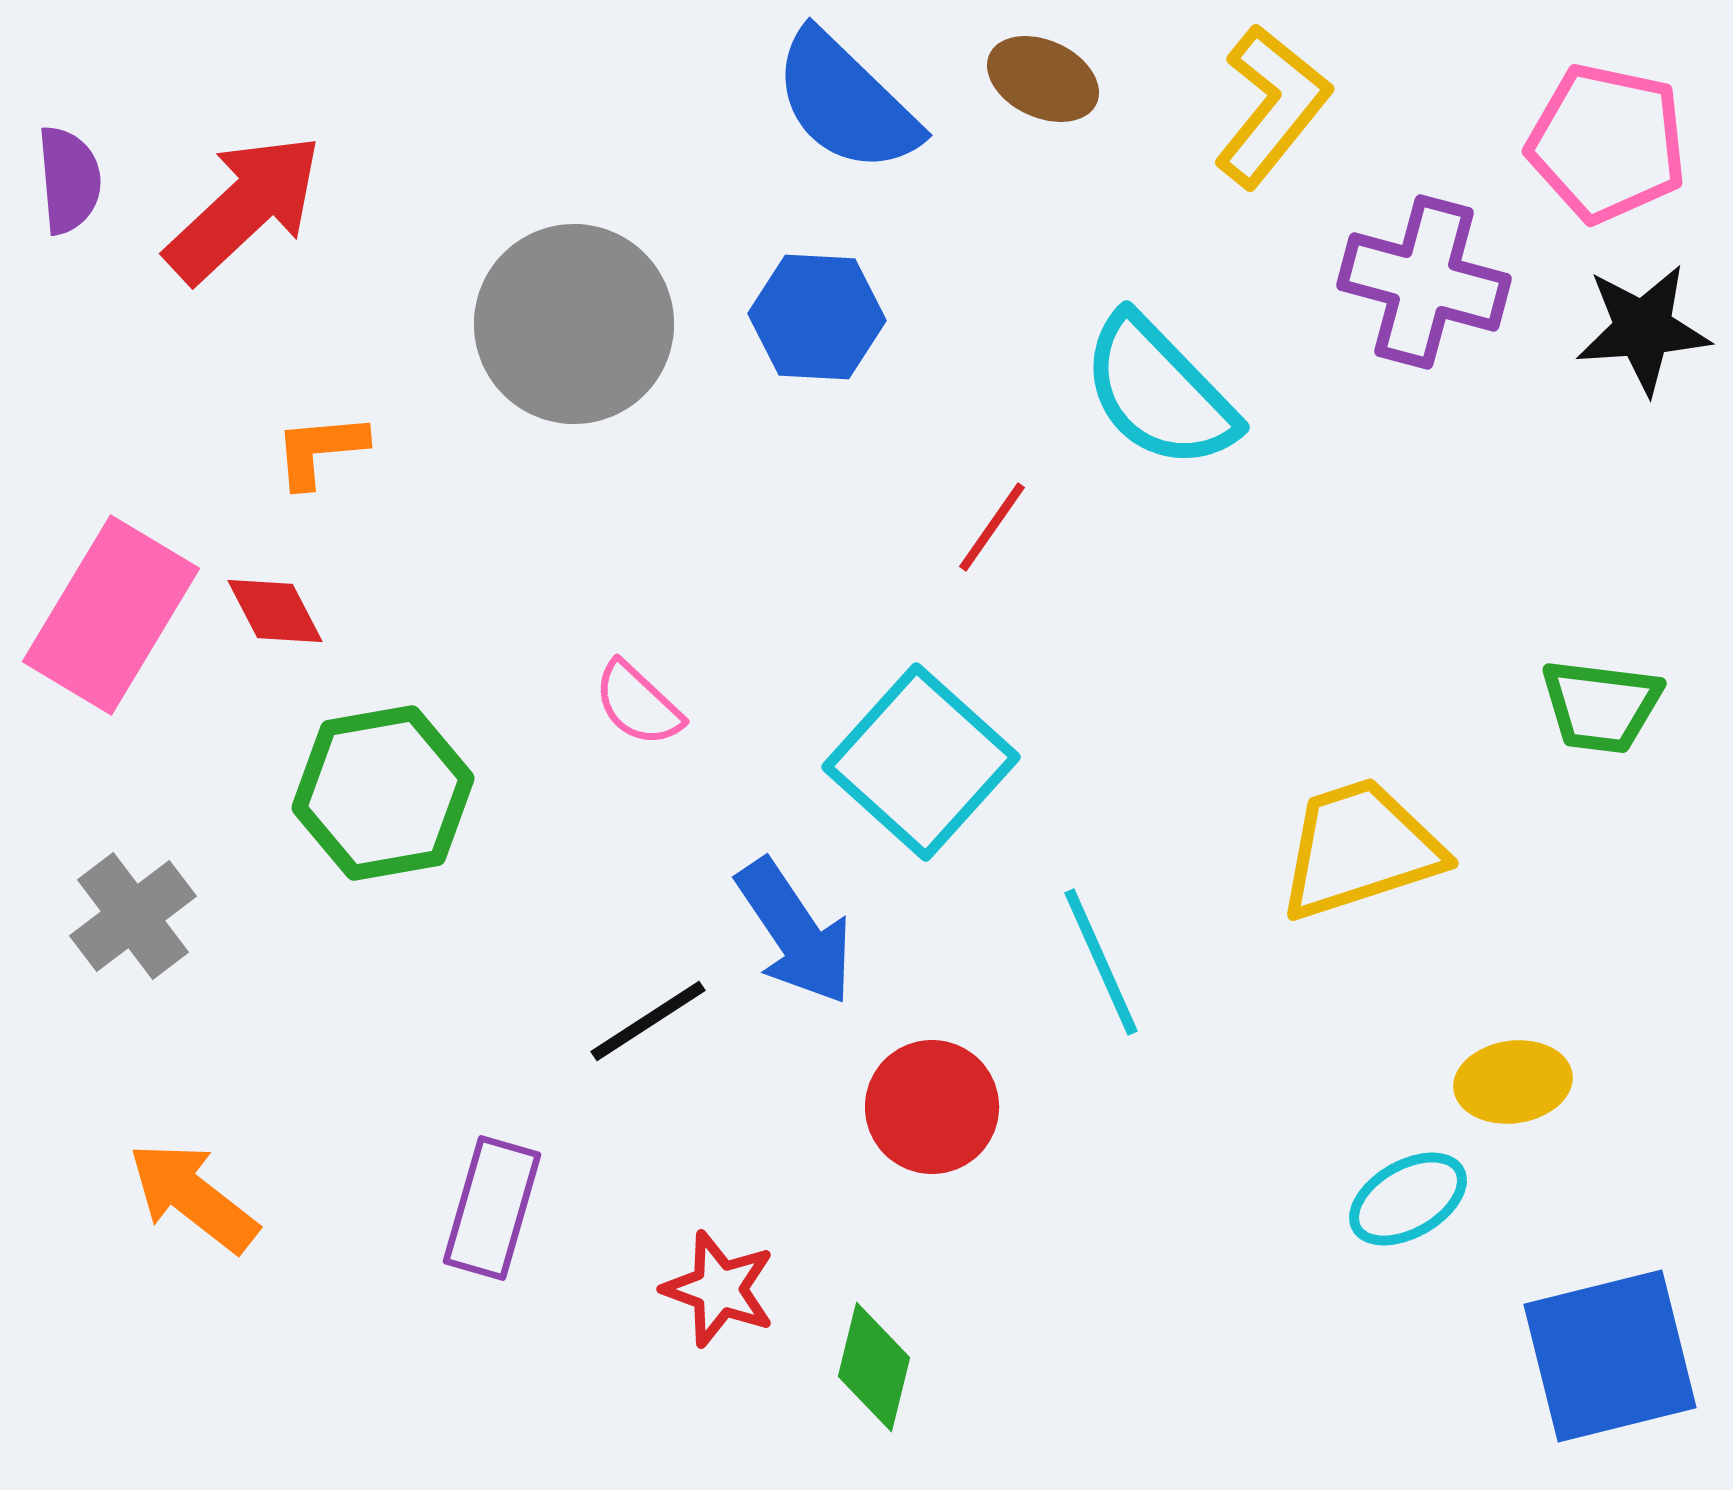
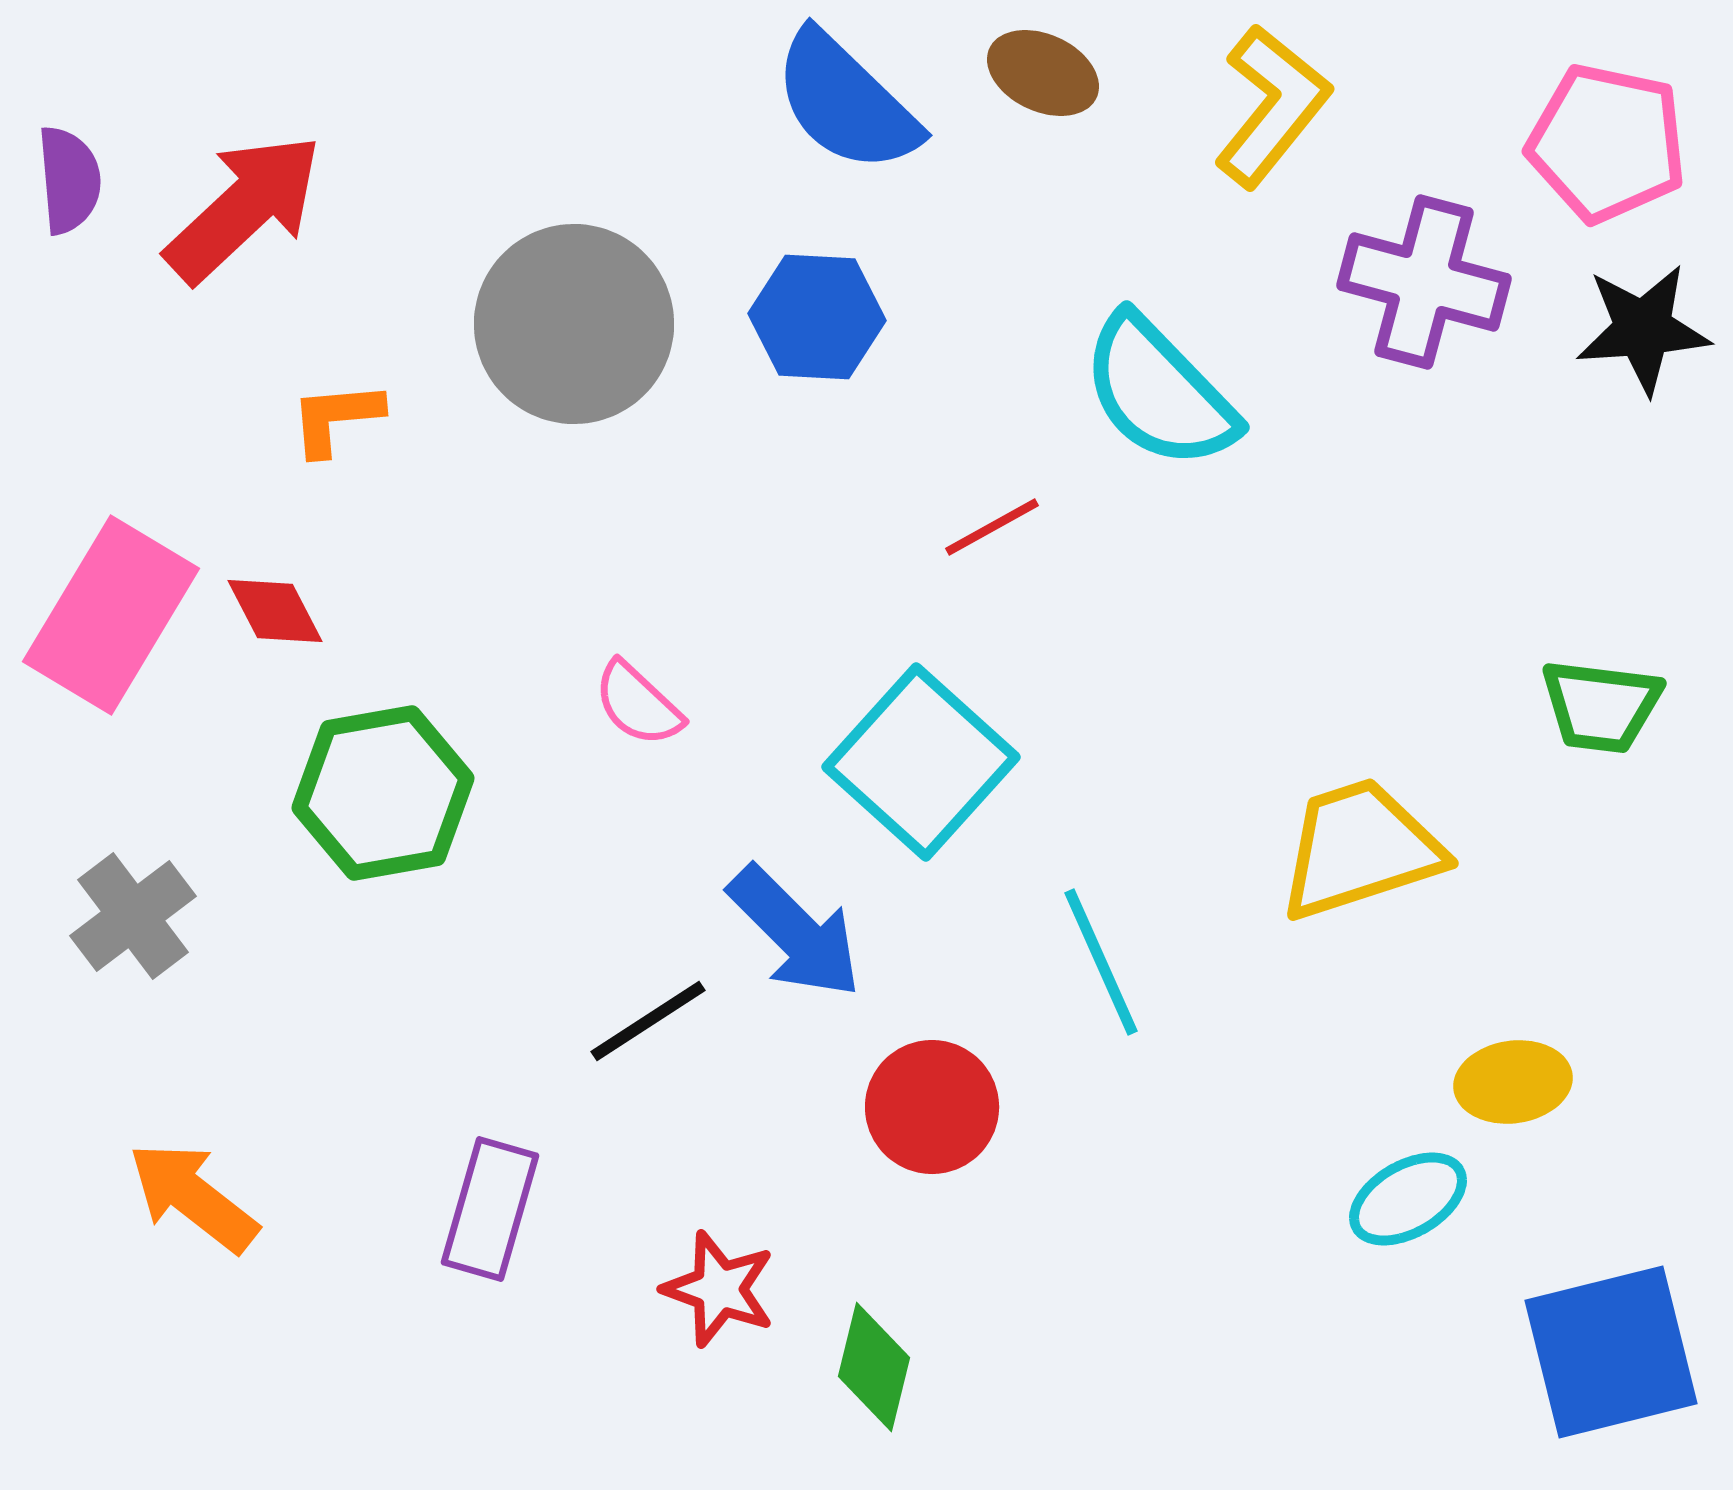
brown ellipse: moved 6 px up
orange L-shape: moved 16 px right, 32 px up
red line: rotated 26 degrees clockwise
blue arrow: rotated 11 degrees counterclockwise
purple rectangle: moved 2 px left, 1 px down
blue square: moved 1 px right, 4 px up
